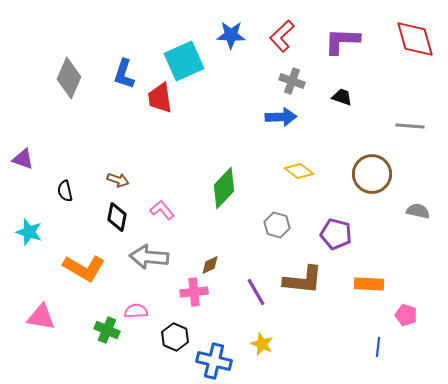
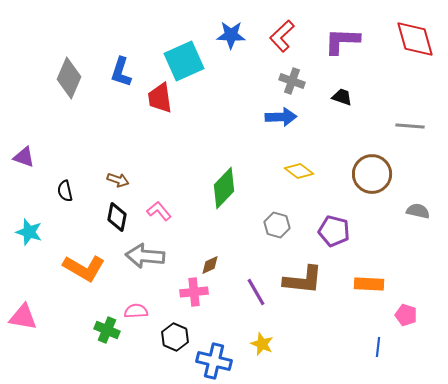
blue L-shape: moved 3 px left, 2 px up
purple triangle: moved 1 px right, 2 px up
pink L-shape: moved 3 px left, 1 px down
purple pentagon: moved 2 px left, 3 px up
gray arrow: moved 4 px left, 1 px up
pink triangle: moved 18 px left
